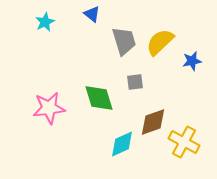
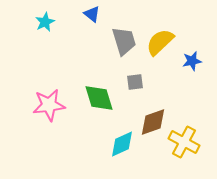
pink star: moved 3 px up
